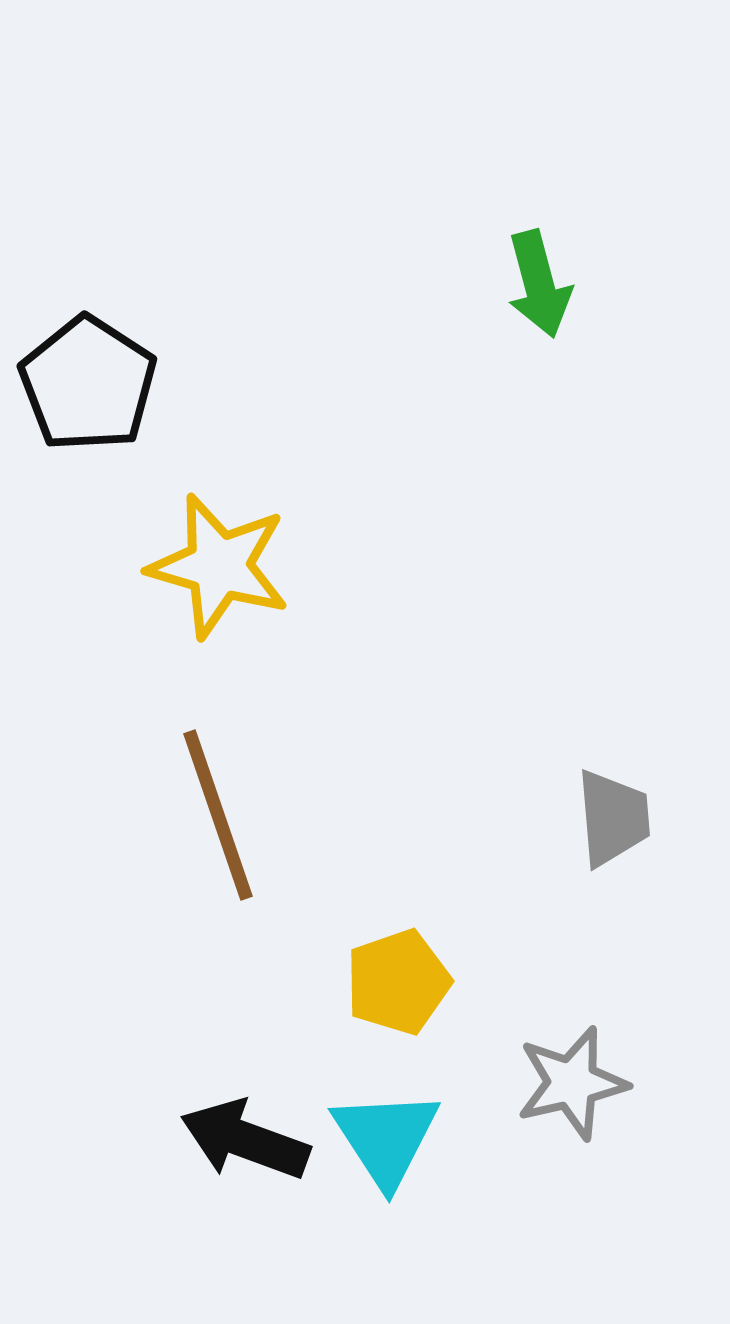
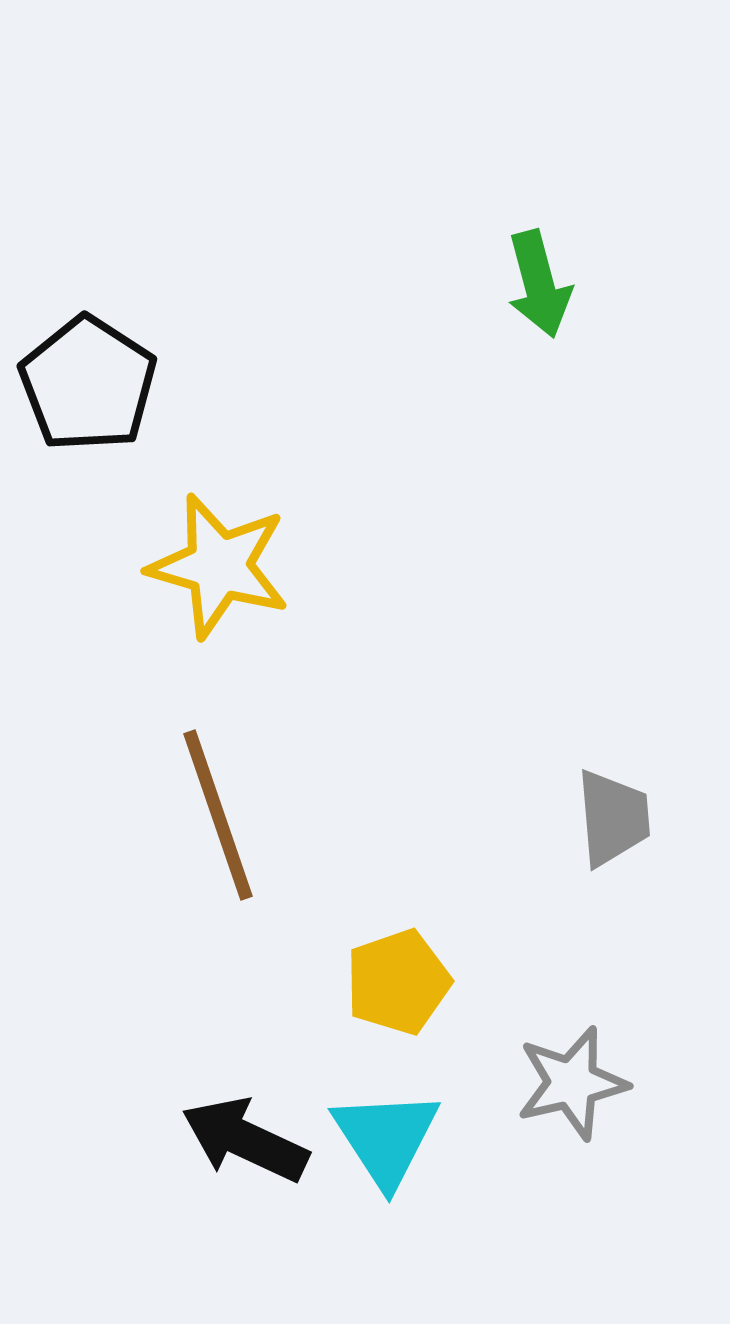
black arrow: rotated 5 degrees clockwise
